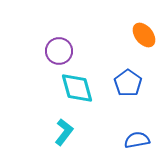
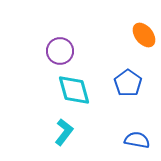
purple circle: moved 1 px right
cyan diamond: moved 3 px left, 2 px down
blue semicircle: rotated 20 degrees clockwise
